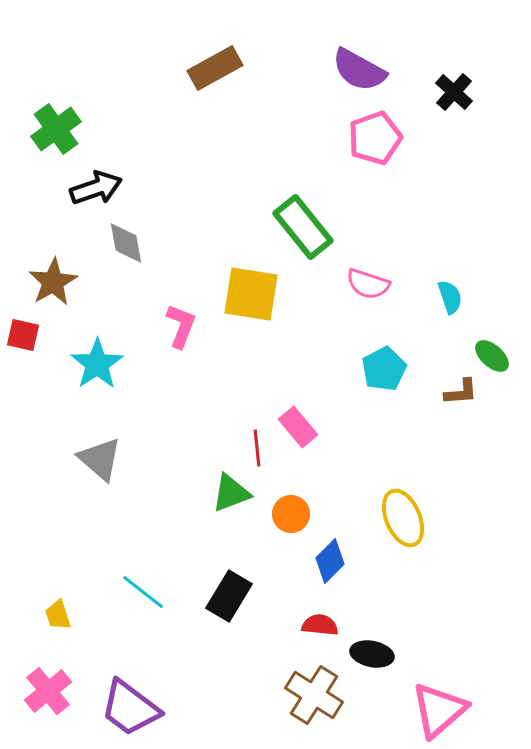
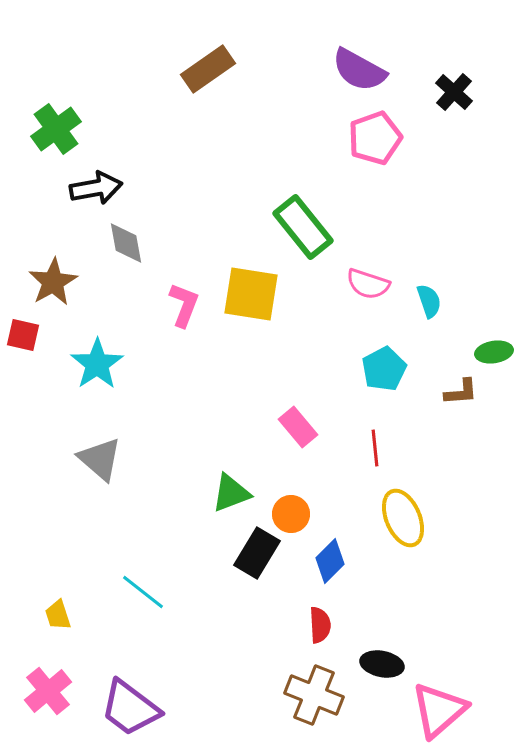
brown rectangle: moved 7 px left, 1 px down; rotated 6 degrees counterclockwise
black arrow: rotated 9 degrees clockwise
cyan semicircle: moved 21 px left, 4 px down
pink L-shape: moved 3 px right, 21 px up
green ellipse: moved 2 px right, 4 px up; rotated 51 degrees counterclockwise
red line: moved 118 px right
black rectangle: moved 28 px right, 43 px up
red semicircle: rotated 81 degrees clockwise
black ellipse: moved 10 px right, 10 px down
brown cross: rotated 10 degrees counterclockwise
